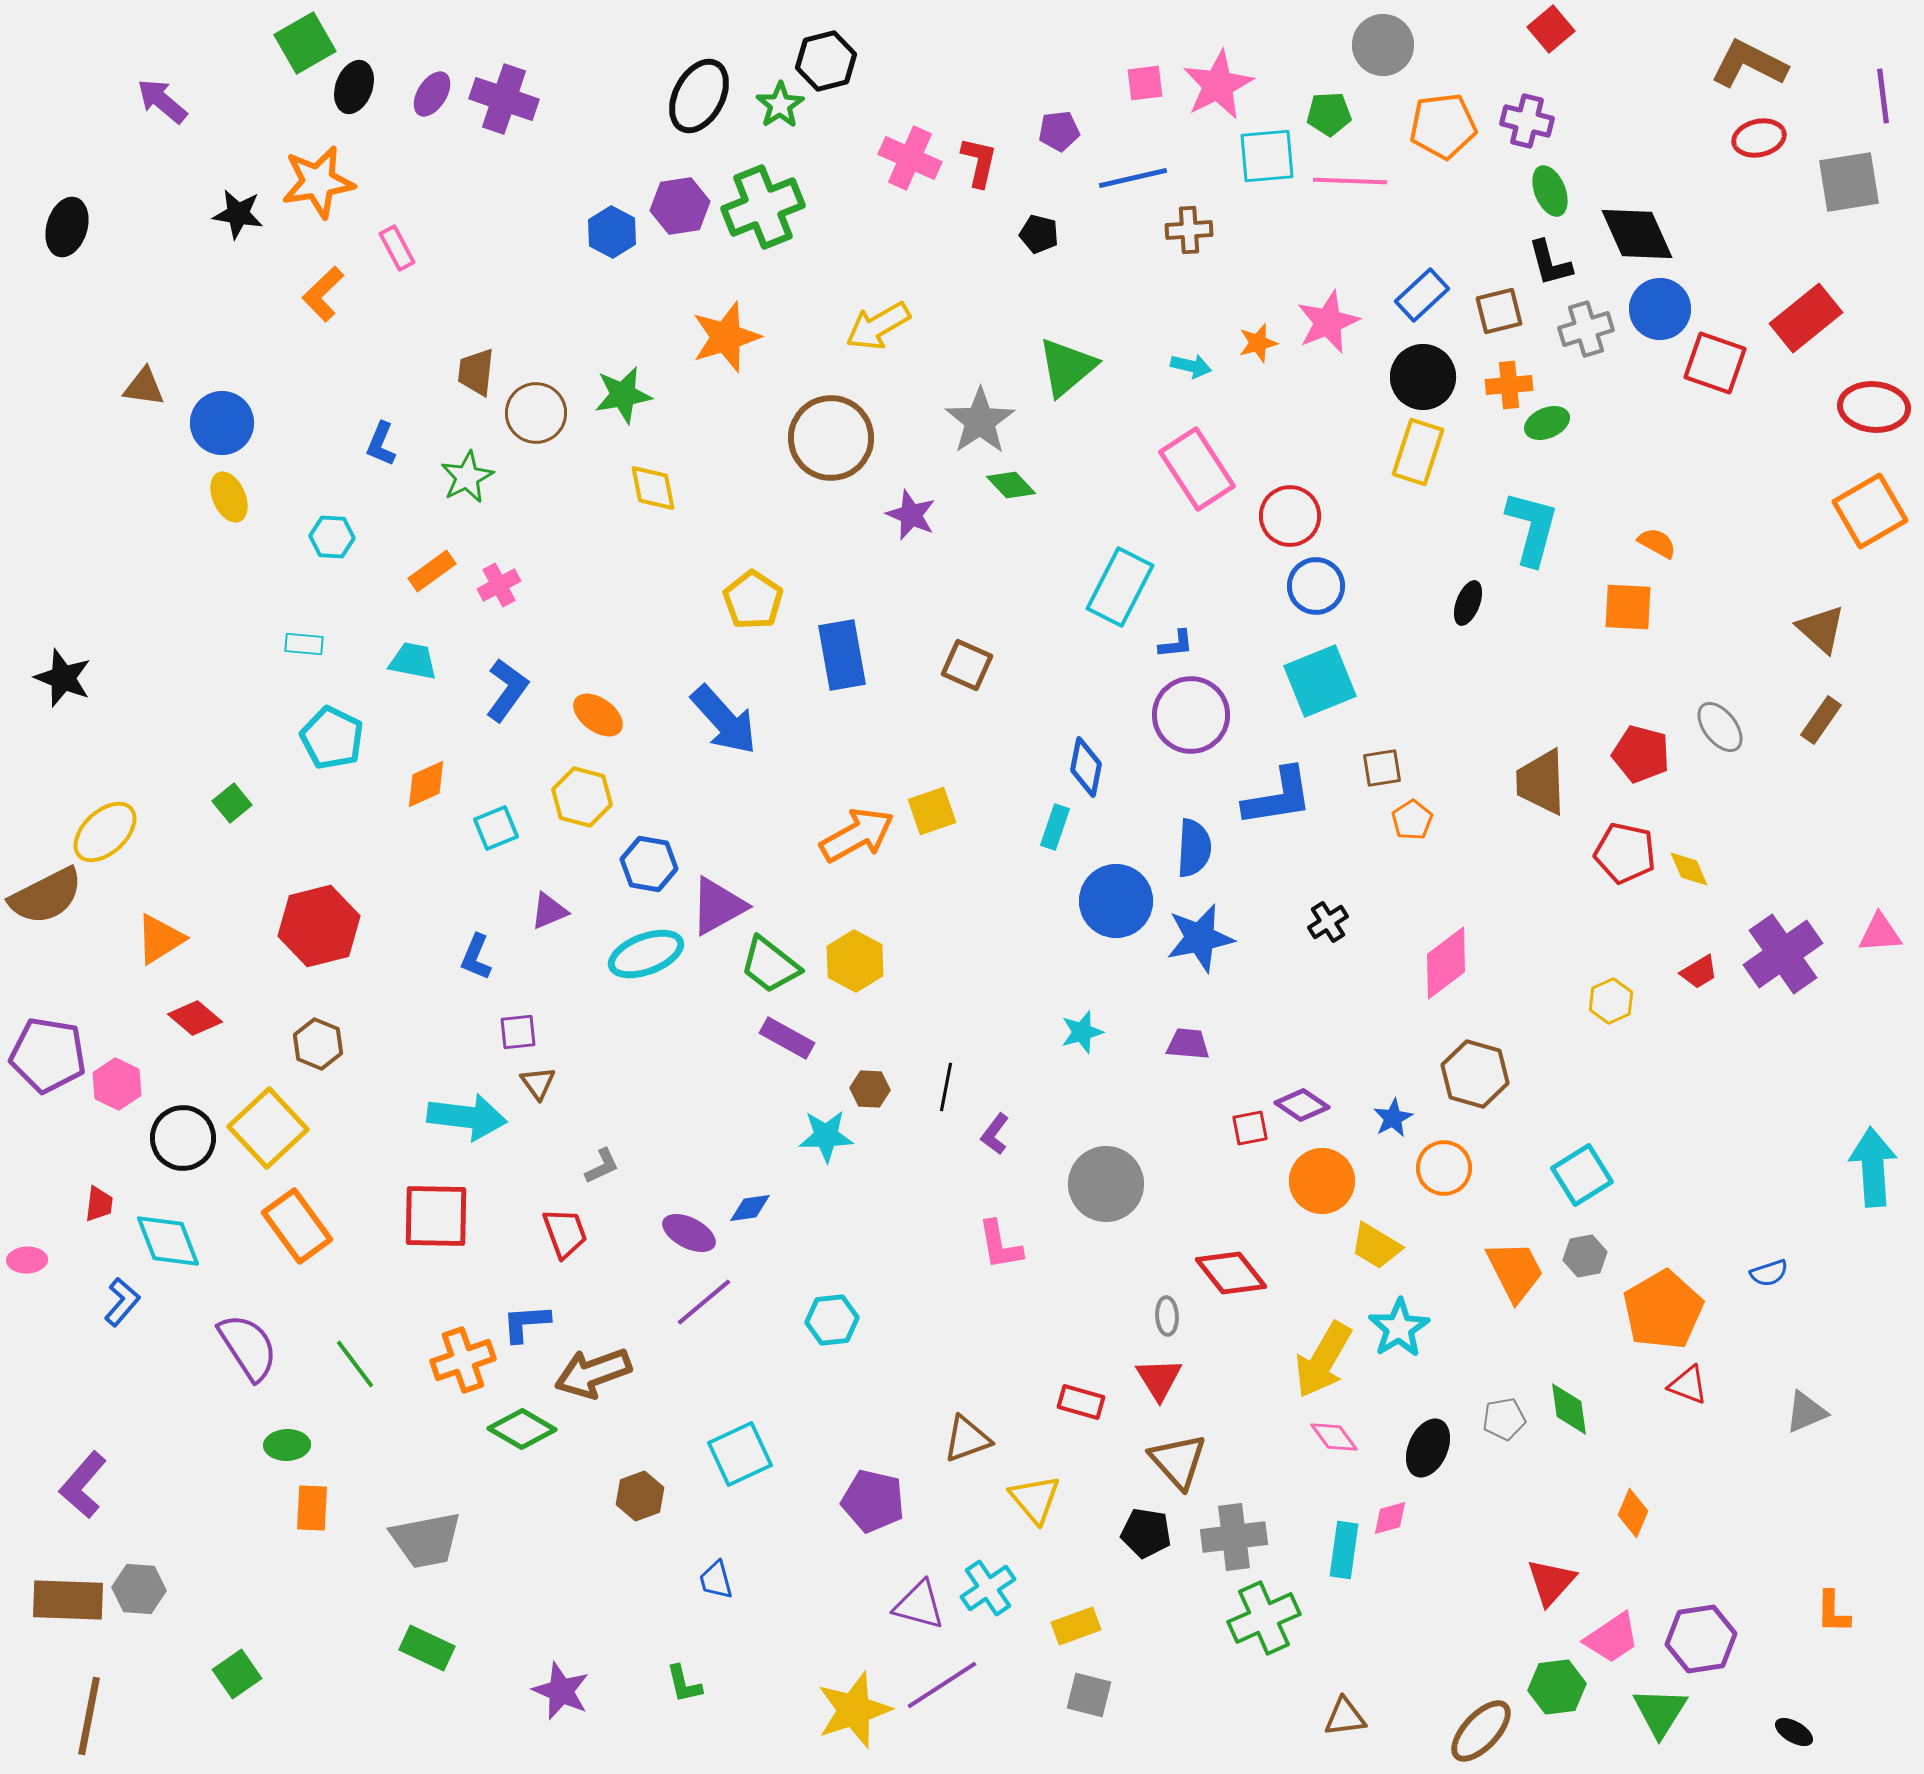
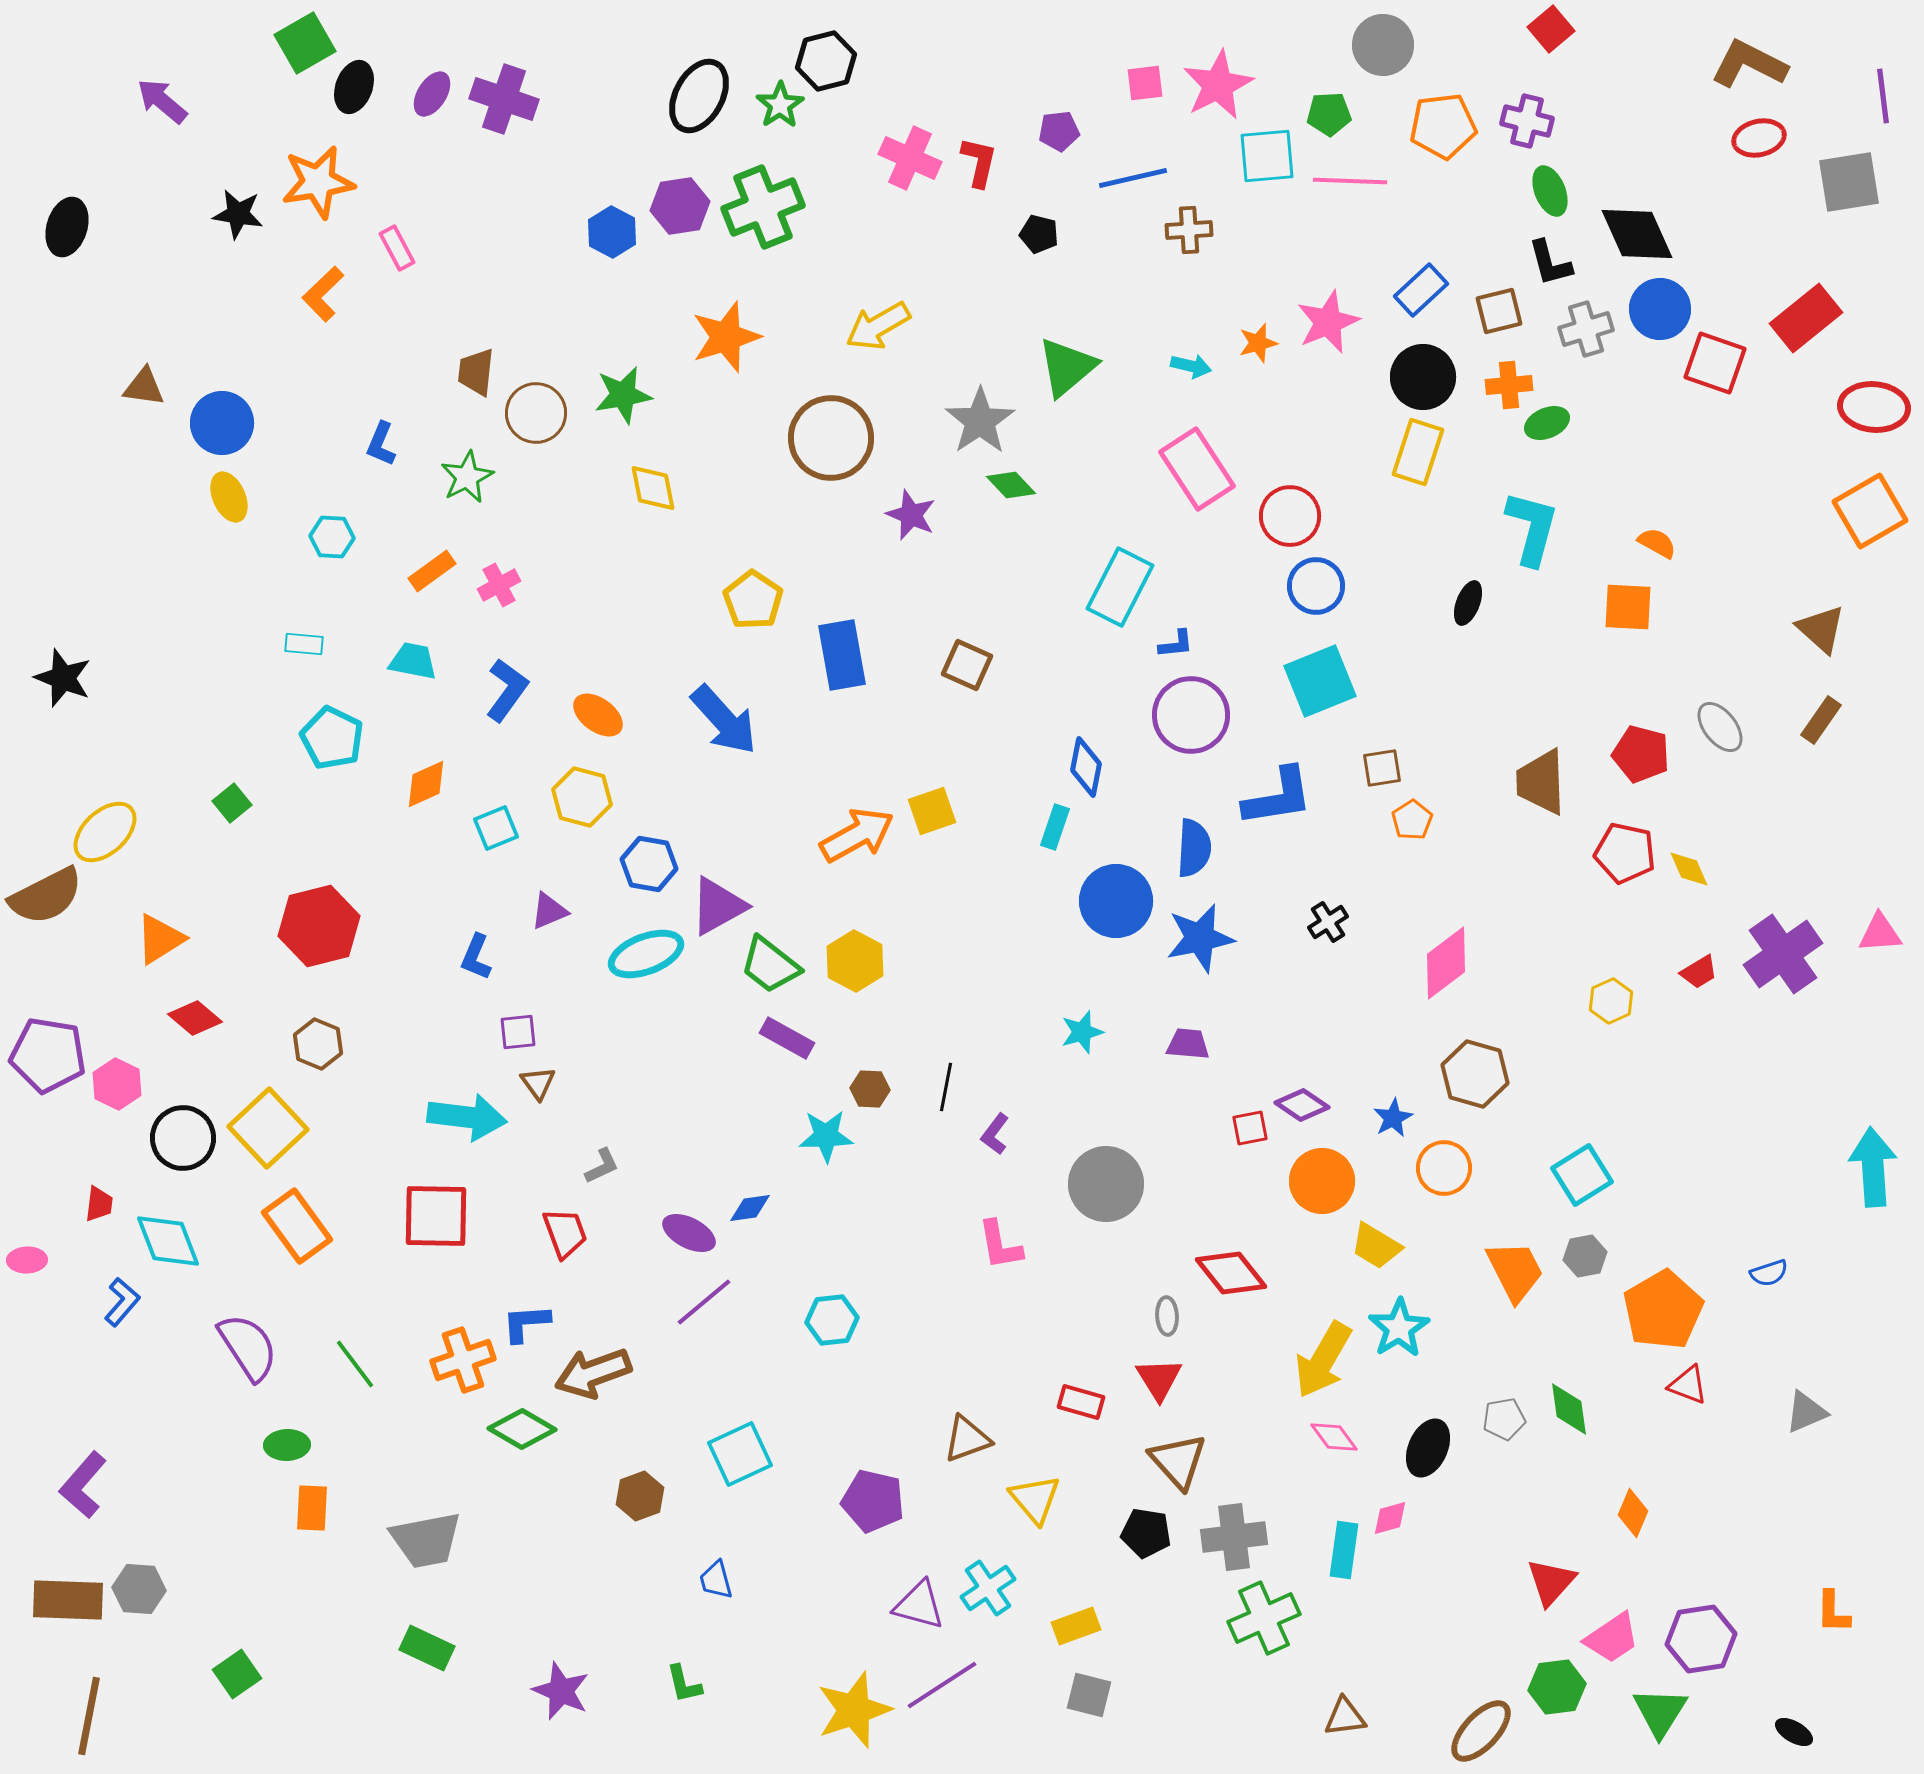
blue rectangle at (1422, 295): moved 1 px left, 5 px up
